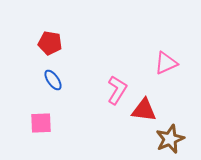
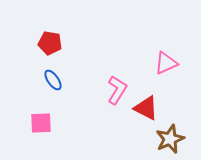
red triangle: moved 2 px right, 2 px up; rotated 20 degrees clockwise
